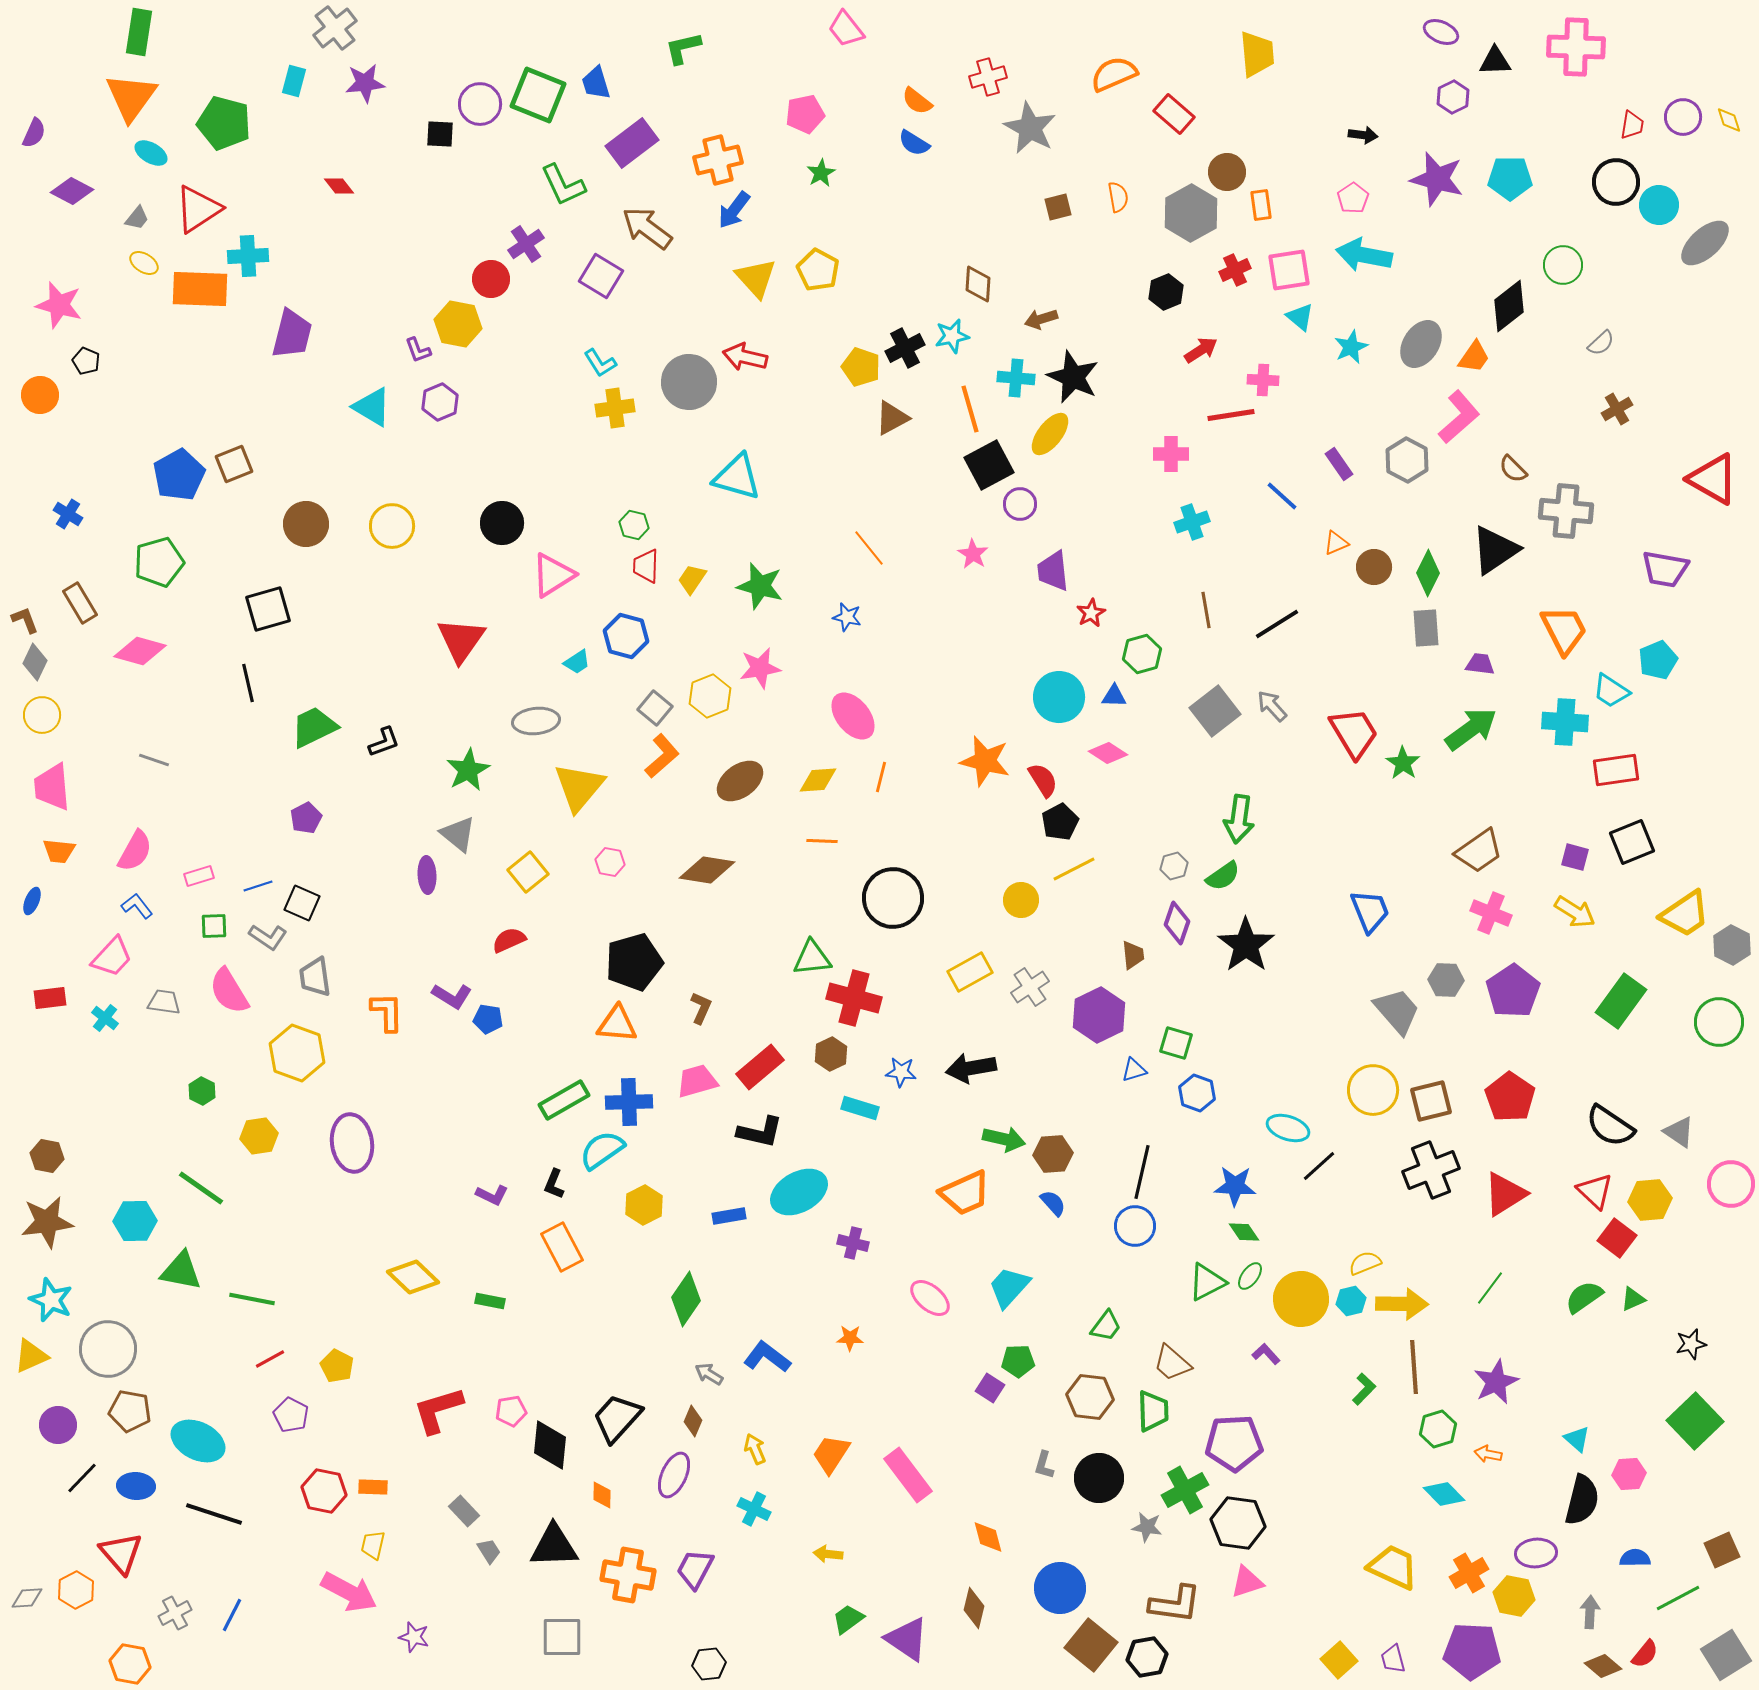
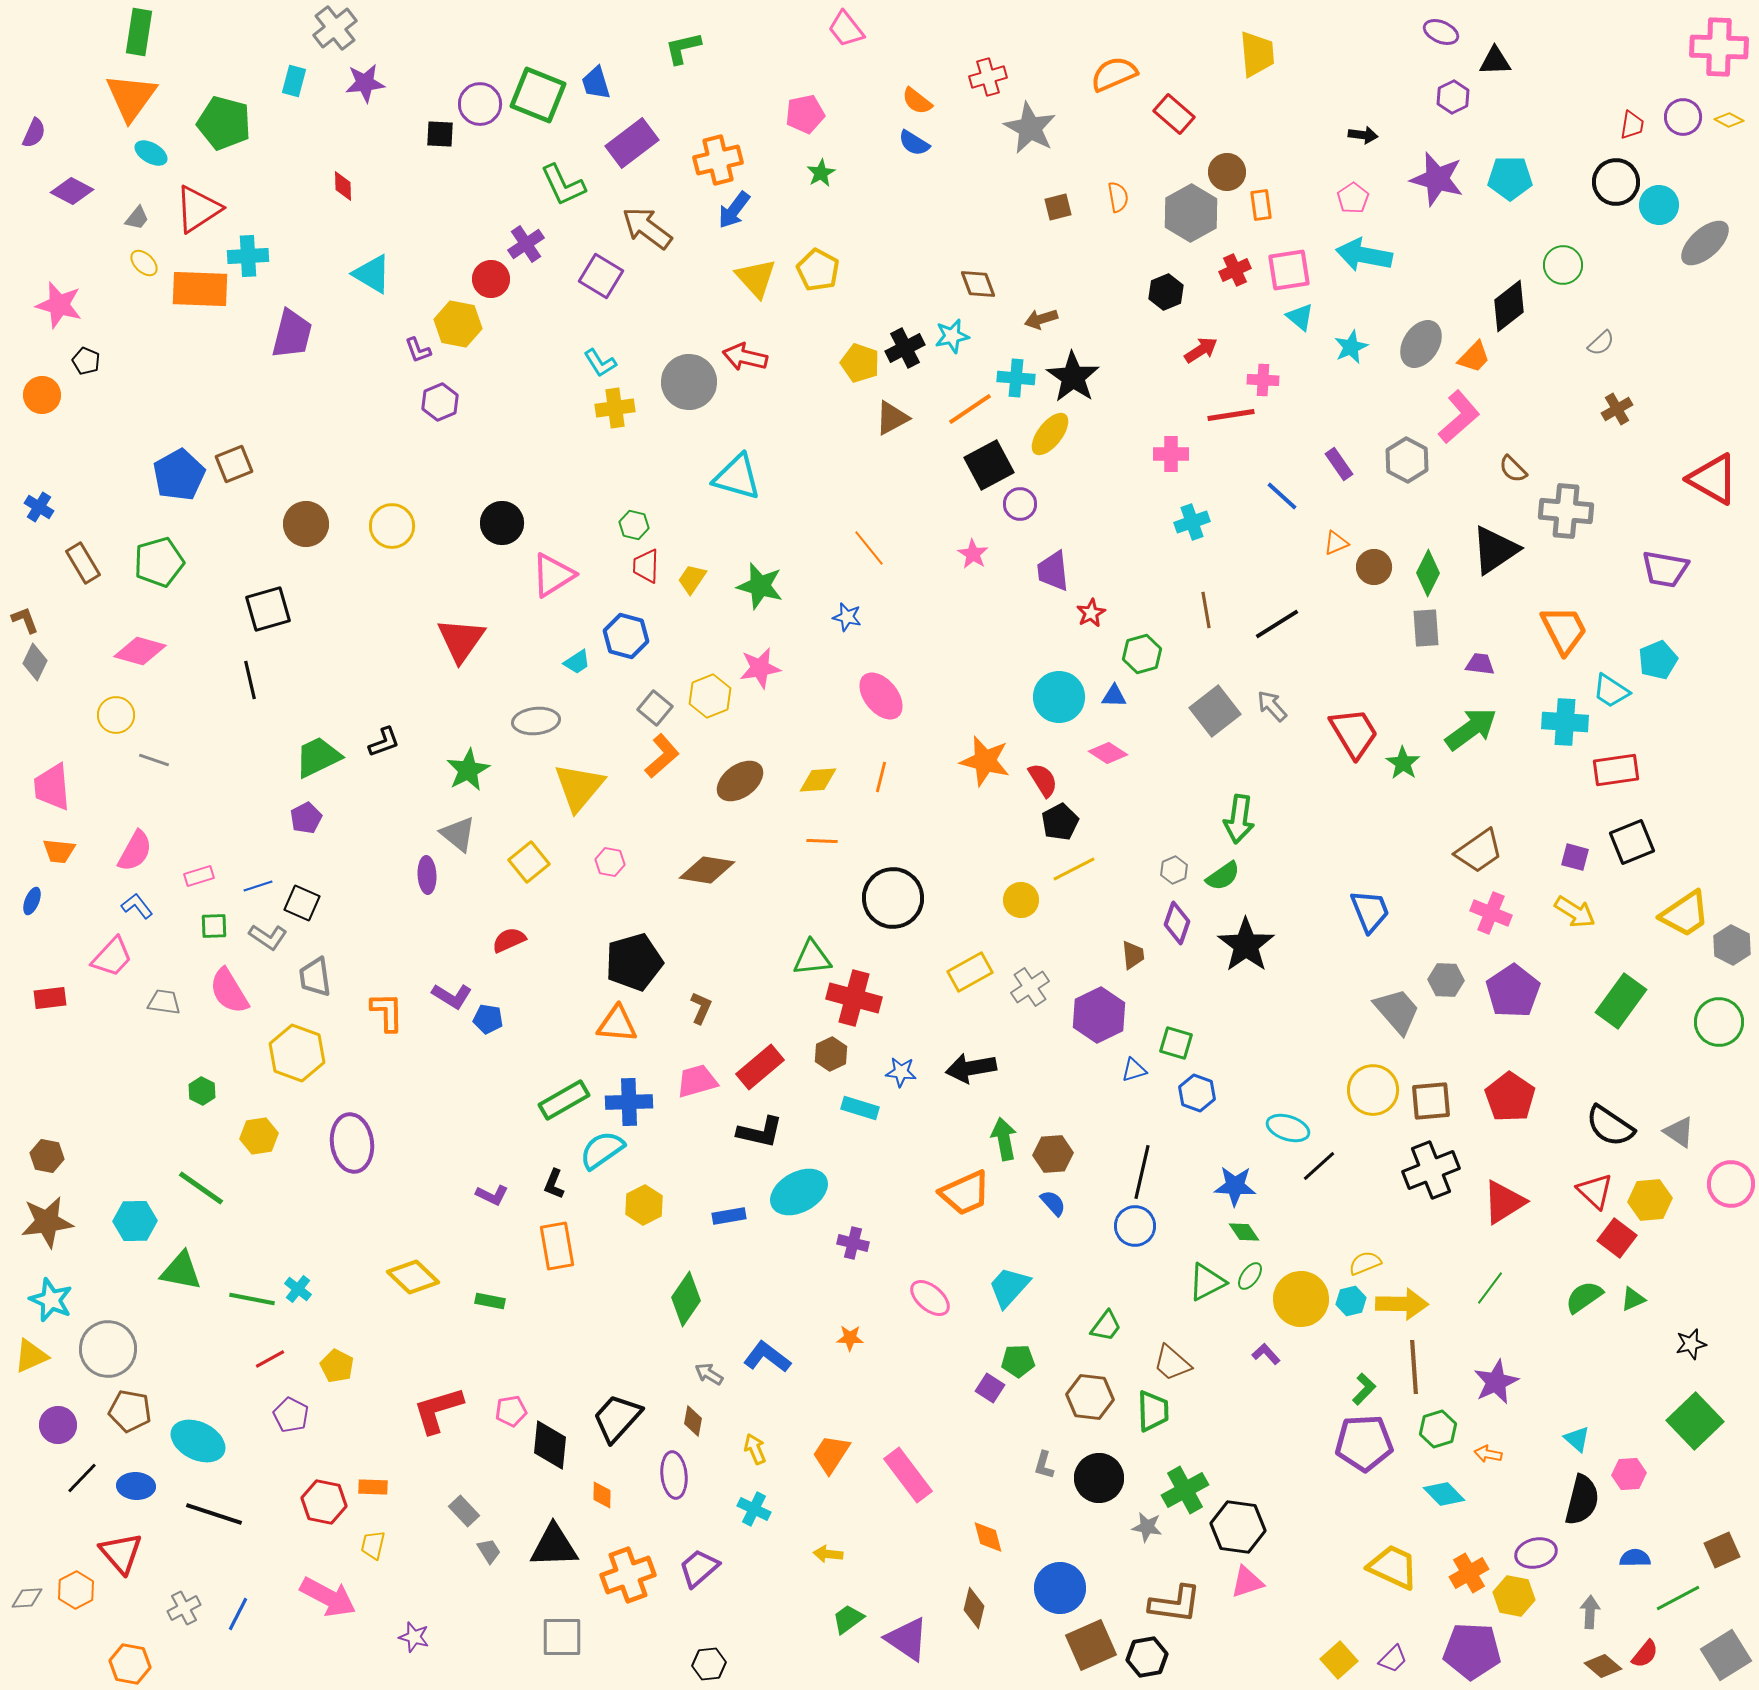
pink cross at (1576, 47): moved 143 px right
yellow diamond at (1729, 120): rotated 44 degrees counterclockwise
red diamond at (339, 186): moved 4 px right; rotated 36 degrees clockwise
yellow ellipse at (144, 263): rotated 12 degrees clockwise
brown diamond at (978, 284): rotated 24 degrees counterclockwise
orange trapezoid at (1474, 357): rotated 9 degrees clockwise
yellow pentagon at (861, 367): moved 1 px left, 4 px up
black star at (1073, 377): rotated 10 degrees clockwise
orange circle at (40, 395): moved 2 px right
cyan triangle at (372, 407): moved 133 px up
orange line at (970, 409): rotated 72 degrees clockwise
blue cross at (68, 514): moved 29 px left, 7 px up
brown rectangle at (80, 603): moved 3 px right, 40 px up
black line at (248, 683): moved 2 px right, 3 px up
yellow circle at (42, 715): moved 74 px right
pink ellipse at (853, 716): moved 28 px right, 20 px up
green trapezoid at (314, 727): moved 4 px right, 30 px down
gray hexagon at (1174, 866): moved 4 px down; rotated 8 degrees counterclockwise
yellow square at (528, 872): moved 1 px right, 10 px up
cyan cross at (105, 1018): moved 193 px right, 271 px down
brown square at (1431, 1101): rotated 9 degrees clockwise
green arrow at (1004, 1139): rotated 114 degrees counterclockwise
red triangle at (1505, 1194): moved 1 px left, 8 px down
orange rectangle at (562, 1247): moved 5 px left, 1 px up; rotated 18 degrees clockwise
brown diamond at (693, 1421): rotated 12 degrees counterclockwise
purple pentagon at (1234, 1443): moved 130 px right
purple ellipse at (674, 1475): rotated 30 degrees counterclockwise
red hexagon at (324, 1491): moved 11 px down
black hexagon at (1238, 1523): moved 4 px down
purple ellipse at (1536, 1553): rotated 9 degrees counterclockwise
purple trapezoid at (695, 1569): moved 4 px right, 1 px up; rotated 21 degrees clockwise
orange cross at (628, 1575): rotated 30 degrees counterclockwise
pink arrow at (349, 1592): moved 21 px left, 5 px down
gray cross at (175, 1613): moved 9 px right, 5 px up
blue line at (232, 1615): moved 6 px right, 1 px up
brown square at (1091, 1645): rotated 27 degrees clockwise
purple trapezoid at (1393, 1659): rotated 120 degrees counterclockwise
